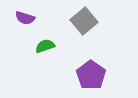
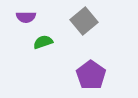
purple semicircle: moved 1 px right, 1 px up; rotated 18 degrees counterclockwise
green semicircle: moved 2 px left, 4 px up
